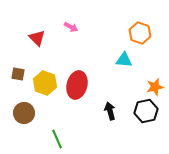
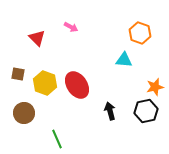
red ellipse: rotated 48 degrees counterclockwise
